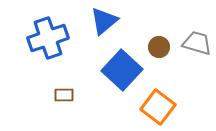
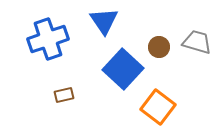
blue triangle: rotated 24 degrees counterclockwise
blue cross: moved 1 px down
gray trapezoid: moved 1 px up
blue square: moved 1 px right, 1 px up
brown rectangle: rotated 12 degrees counterclockwise
